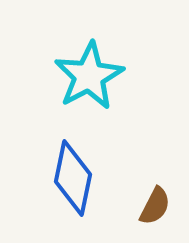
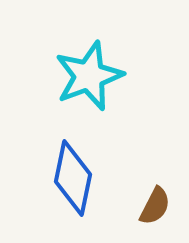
cyan star: rotated 8 degrees clockwise
